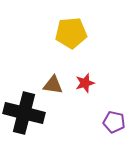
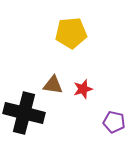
red star: moved 2 px left, 6 px down
